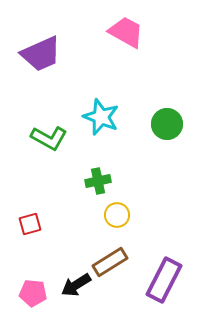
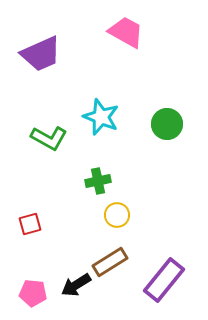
purple rectangle: rotated 12 degrees clockwise
